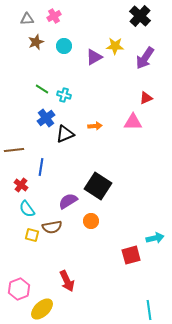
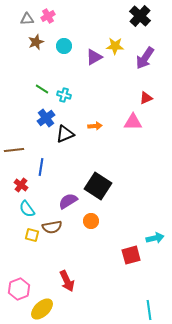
pink cross: moved 6 px left
